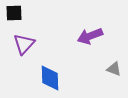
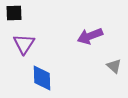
purple triangle: rotated 10 degrees counterclockwise
gray triangle: moved 3 px up; rotated 21 degrees clockwise
blue diamond: moved 8 px left
